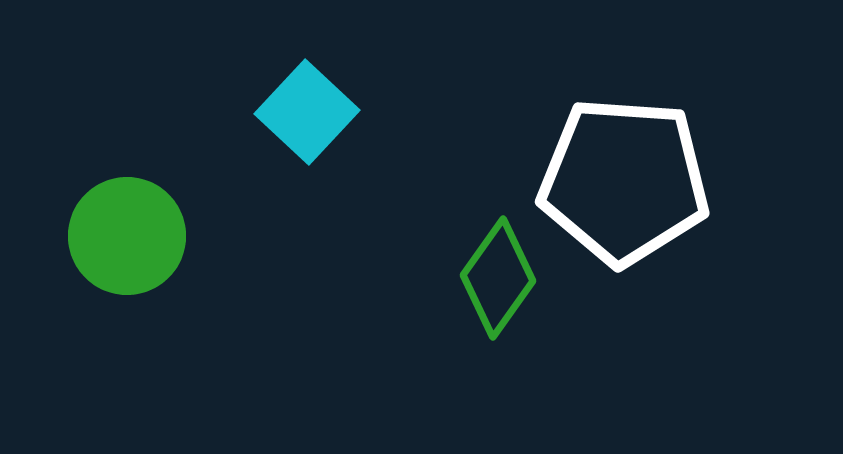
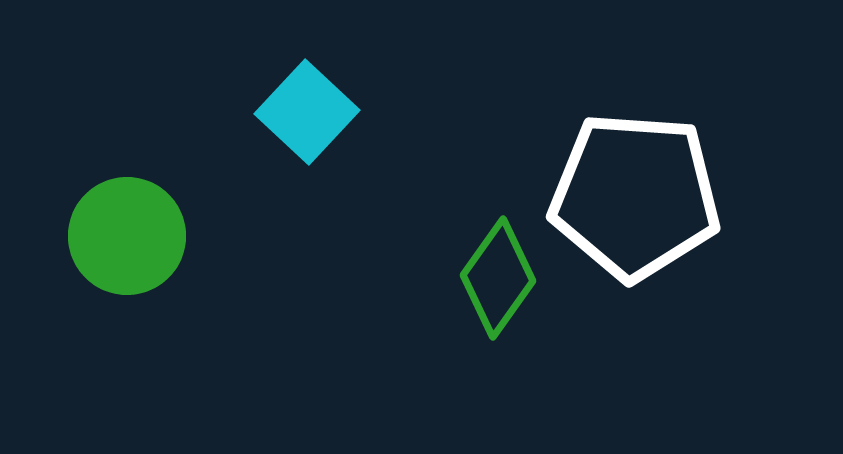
white pentagon: moved 11 px right, 15 px down
